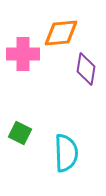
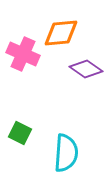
pink cross: rotated 24 degrees clockwise
purple diamond: rotated 64 degrees counterclockwise
cyan semicircle: rotated 6 degrees clockwise
